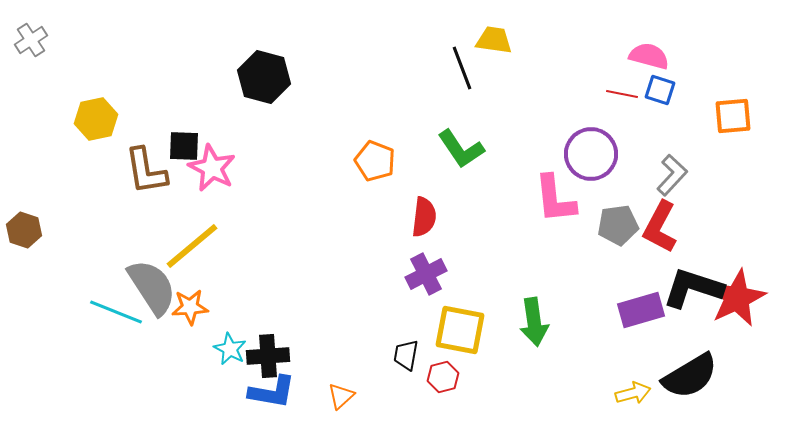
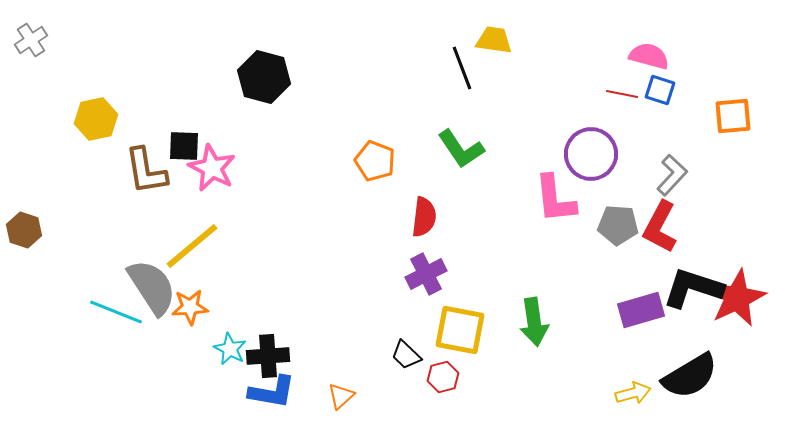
gray pentagon: rotated 12 degrees clockwise
black trapezoid: rotated 56 degrees counterclockwise
